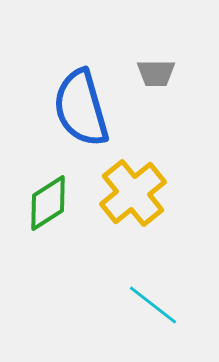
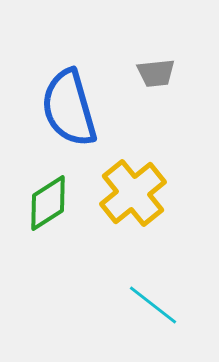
gray trapezoid: rotated 6 degrees counterclockwise
blue semicircle: moved 12 px left
